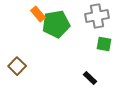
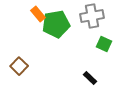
gray cross: moved 5 px left
green square: rotated 14 degrees clockwise
brown square: moved 2 px right
